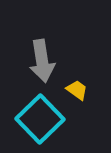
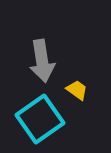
cyan square: rotated 9 degrees clockwise
